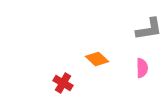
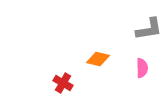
orange diamond: moved 1 px right; rotated 30 degrees counterclockwise
